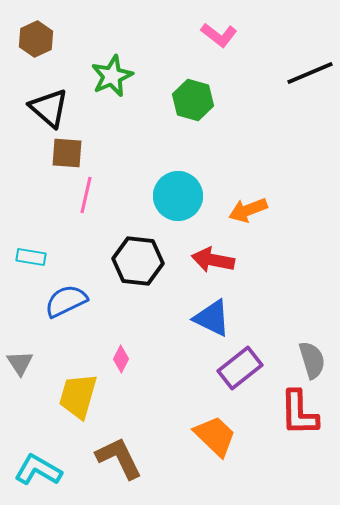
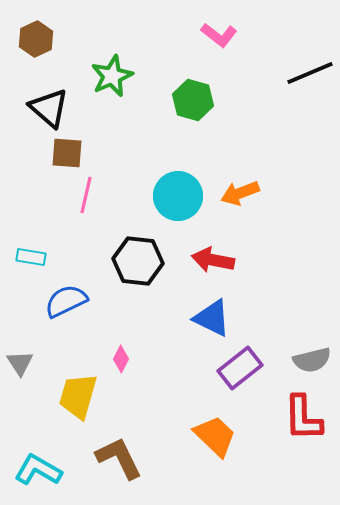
orange arrow: moved 8 px left, 17 px up
gray semicircle: rotated 93 degrees clockwise
red L-shape: moved 4 px right, 5 px down
